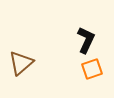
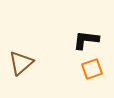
black L-shape: rotated 108 degrees counterclockwise
